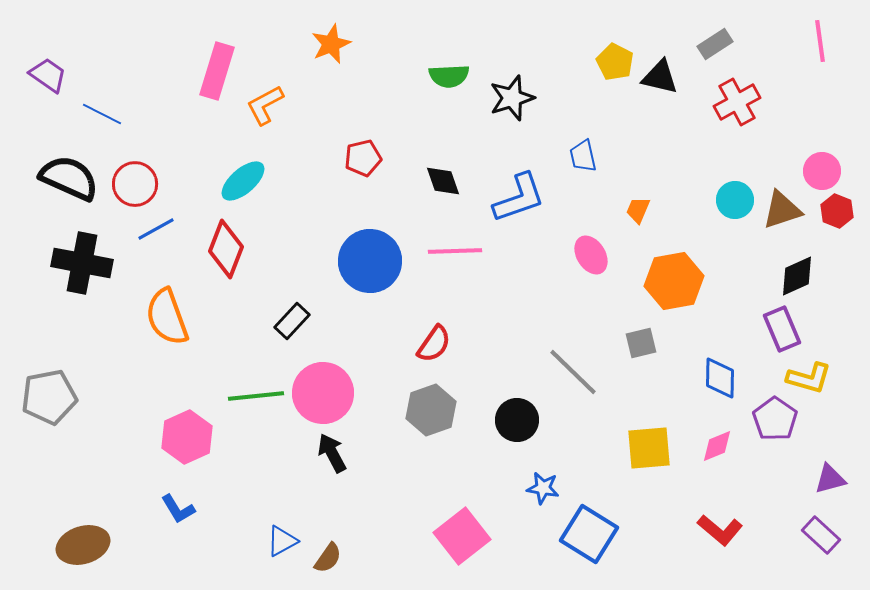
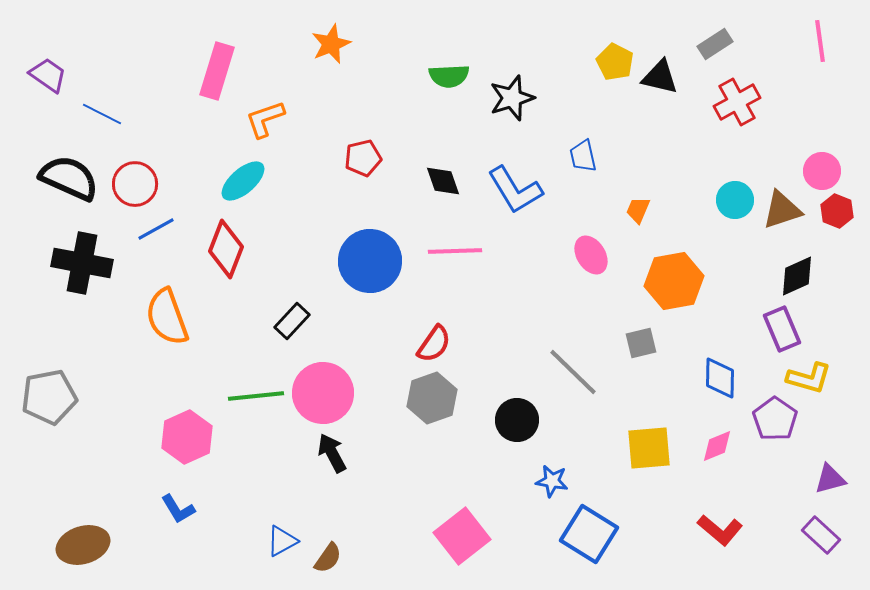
orange L-shape at (265, 105): moved 14 px down; rotated 9 degrees clockwise
blue L-shape at (519, 198): moved 4 px left, 8 px up; rotated 78 degrees clockwise
gray hexagon at (431, 410): moved 1 px right, 12 px up
blue star at (543, 488): moved 9 px right, 7 px up
